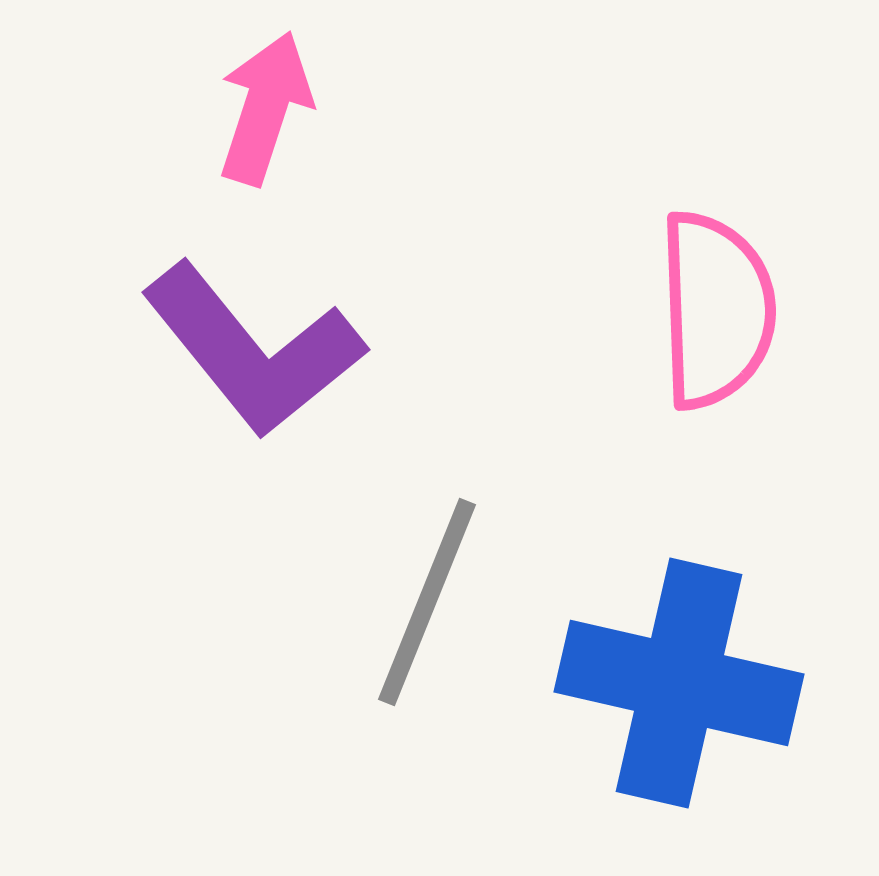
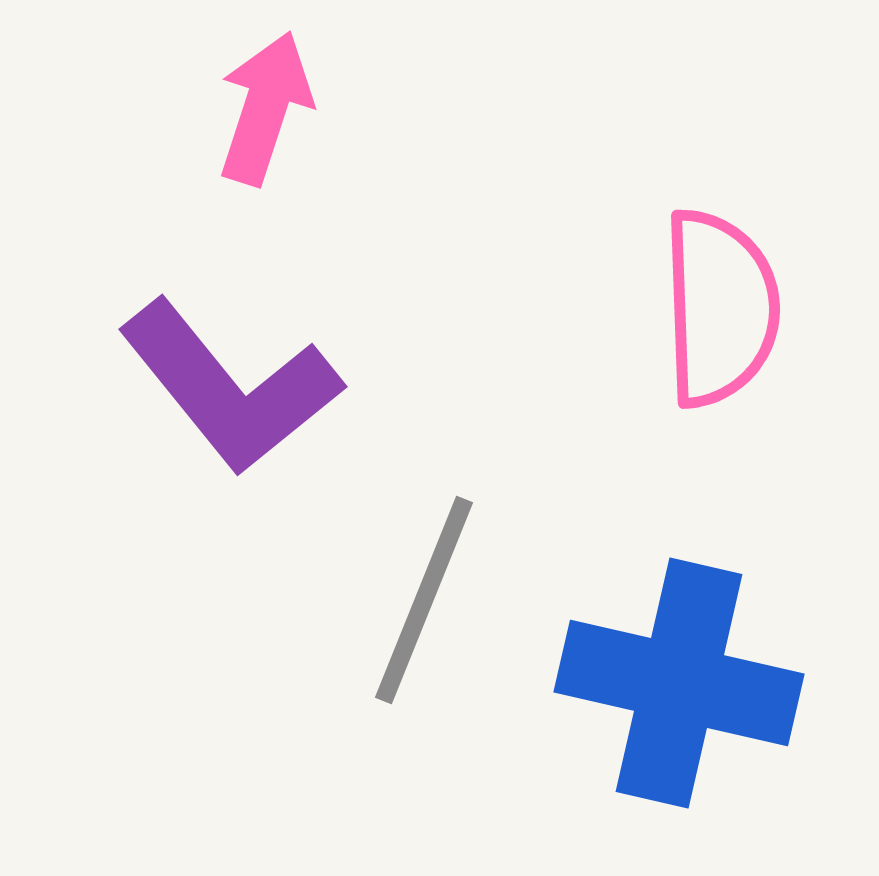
pink semicircle: moved 4 px right, 2 px up
purple L-shape: moved 23 px left, 37 px down
gray line: moved 3 px left, 2 px up
